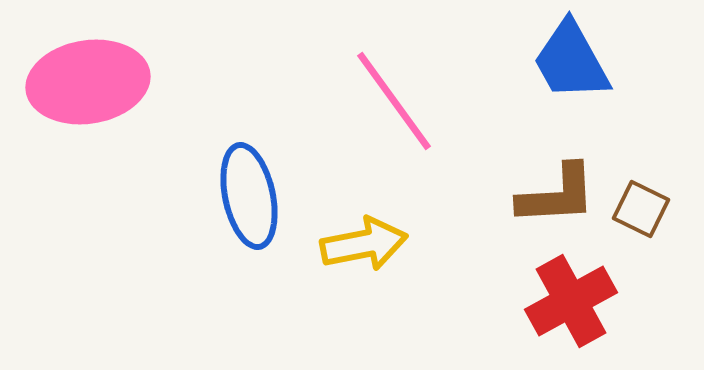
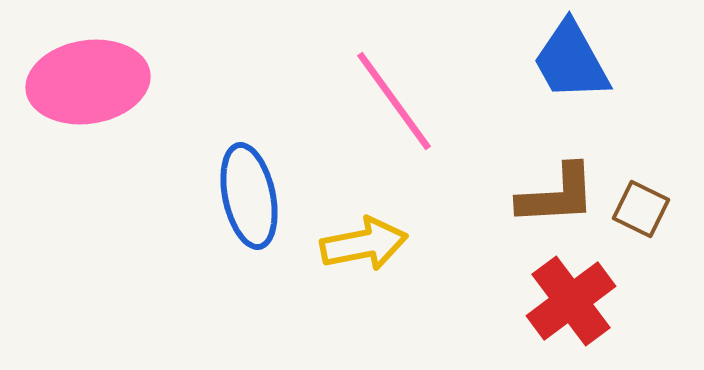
red cross: rotated 8 degrees counterclockwise
